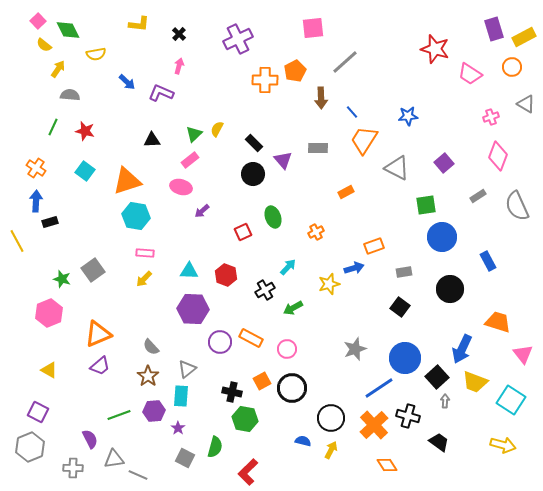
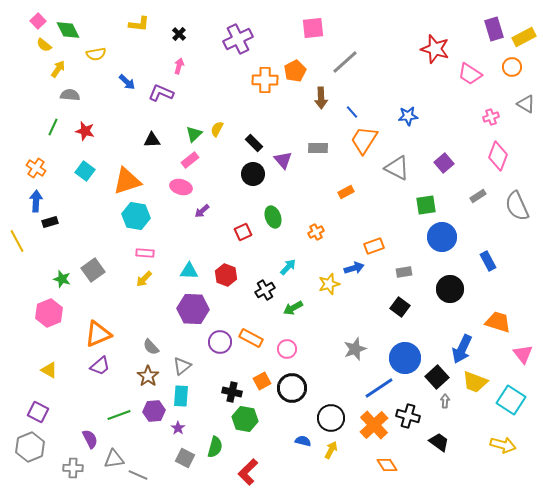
gray triangle at (187, 369): moved 5 px left, 3 px up
